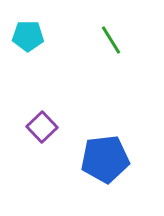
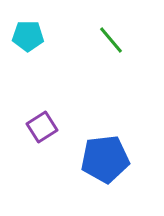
green line: rotated 8 degrees counterclockwise
purple square: rotated 12 degrees clockwise
